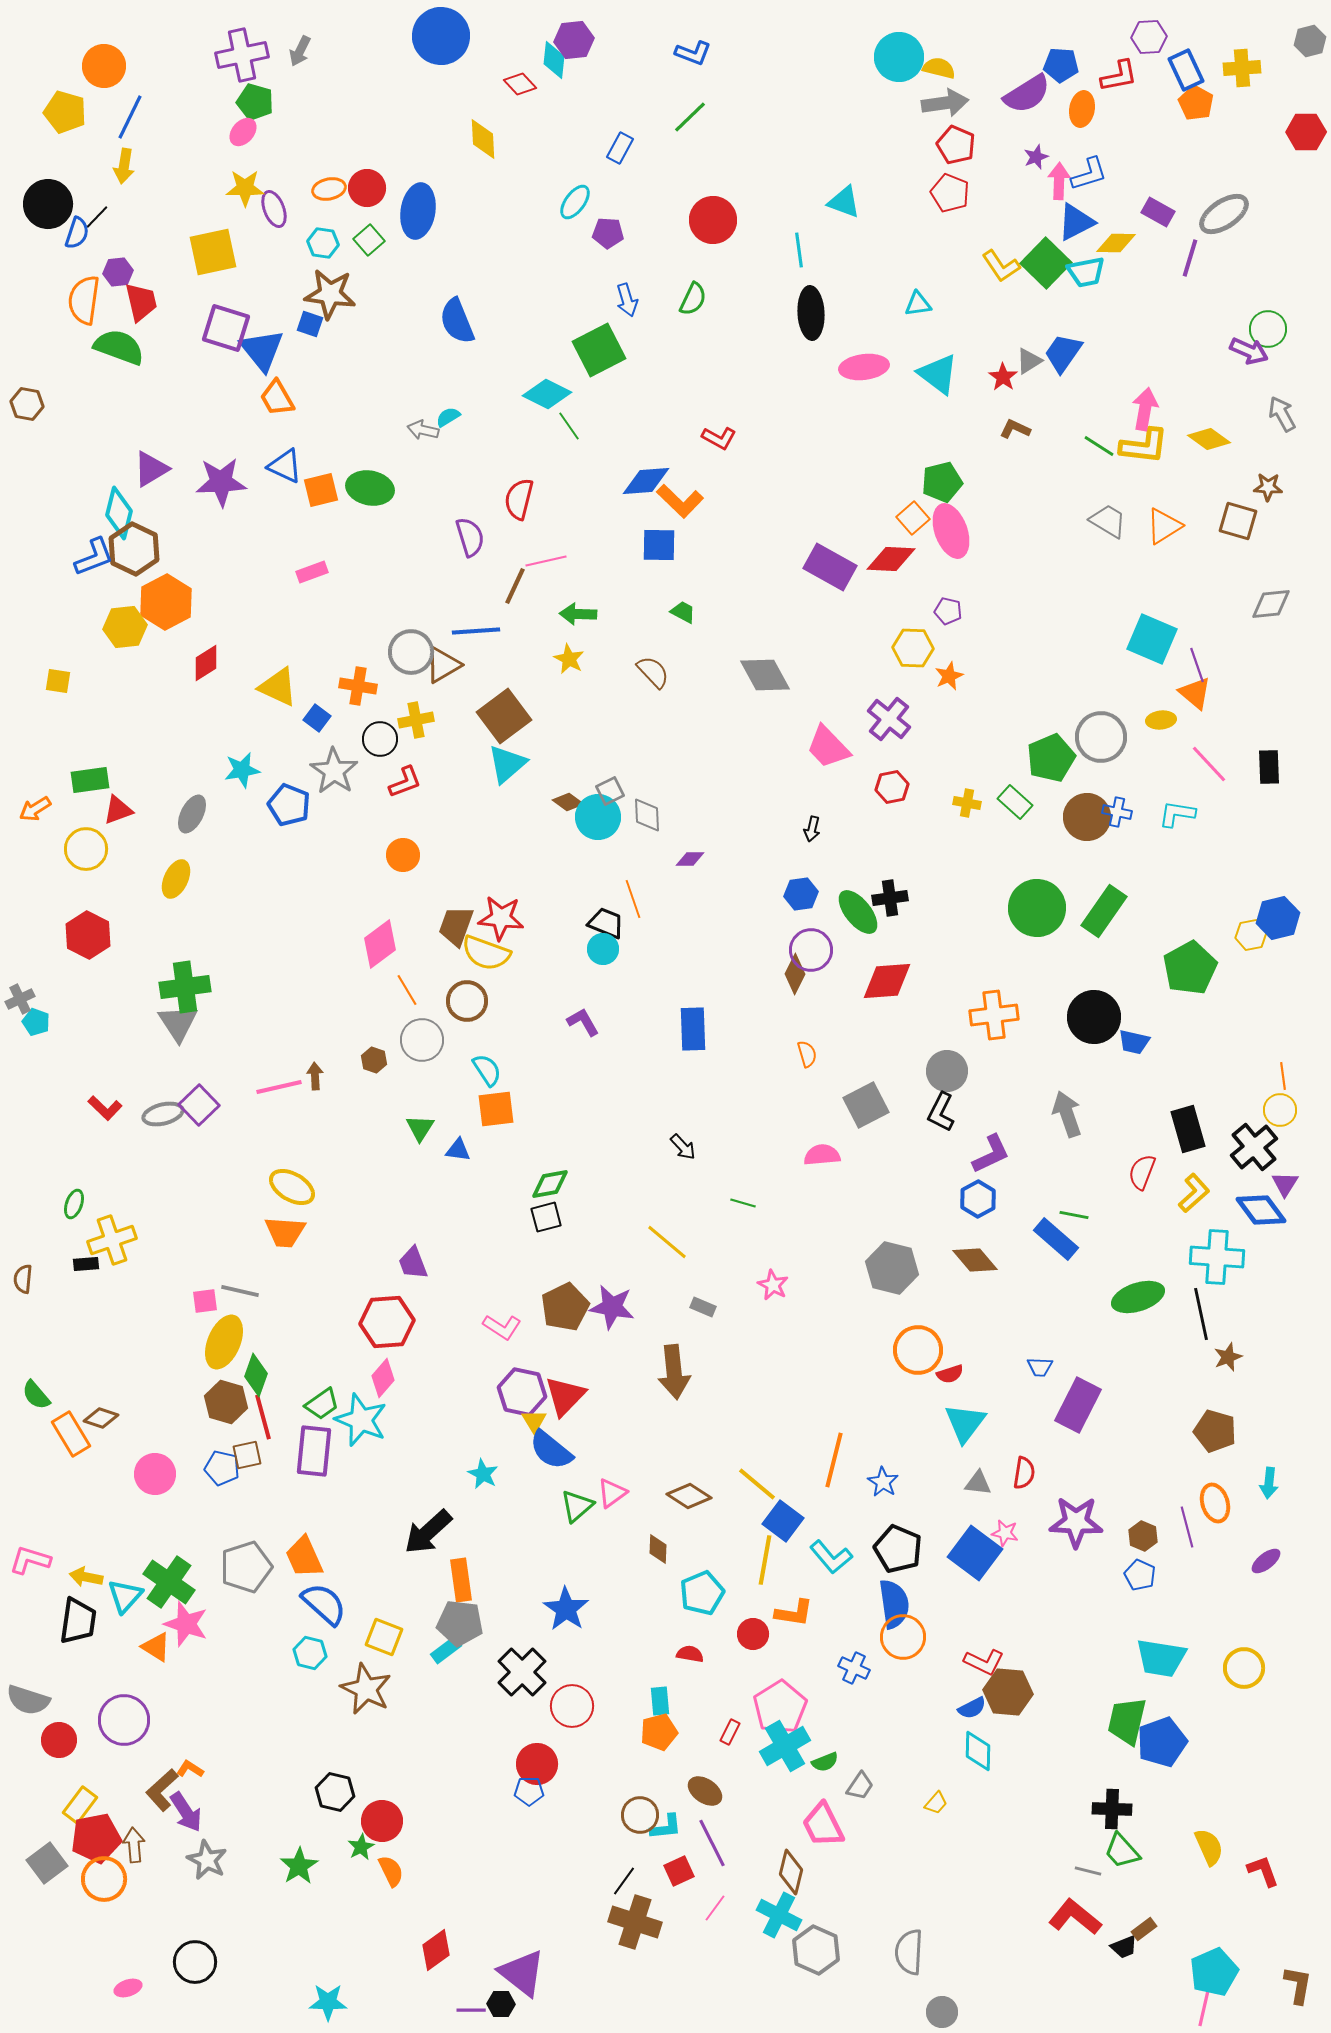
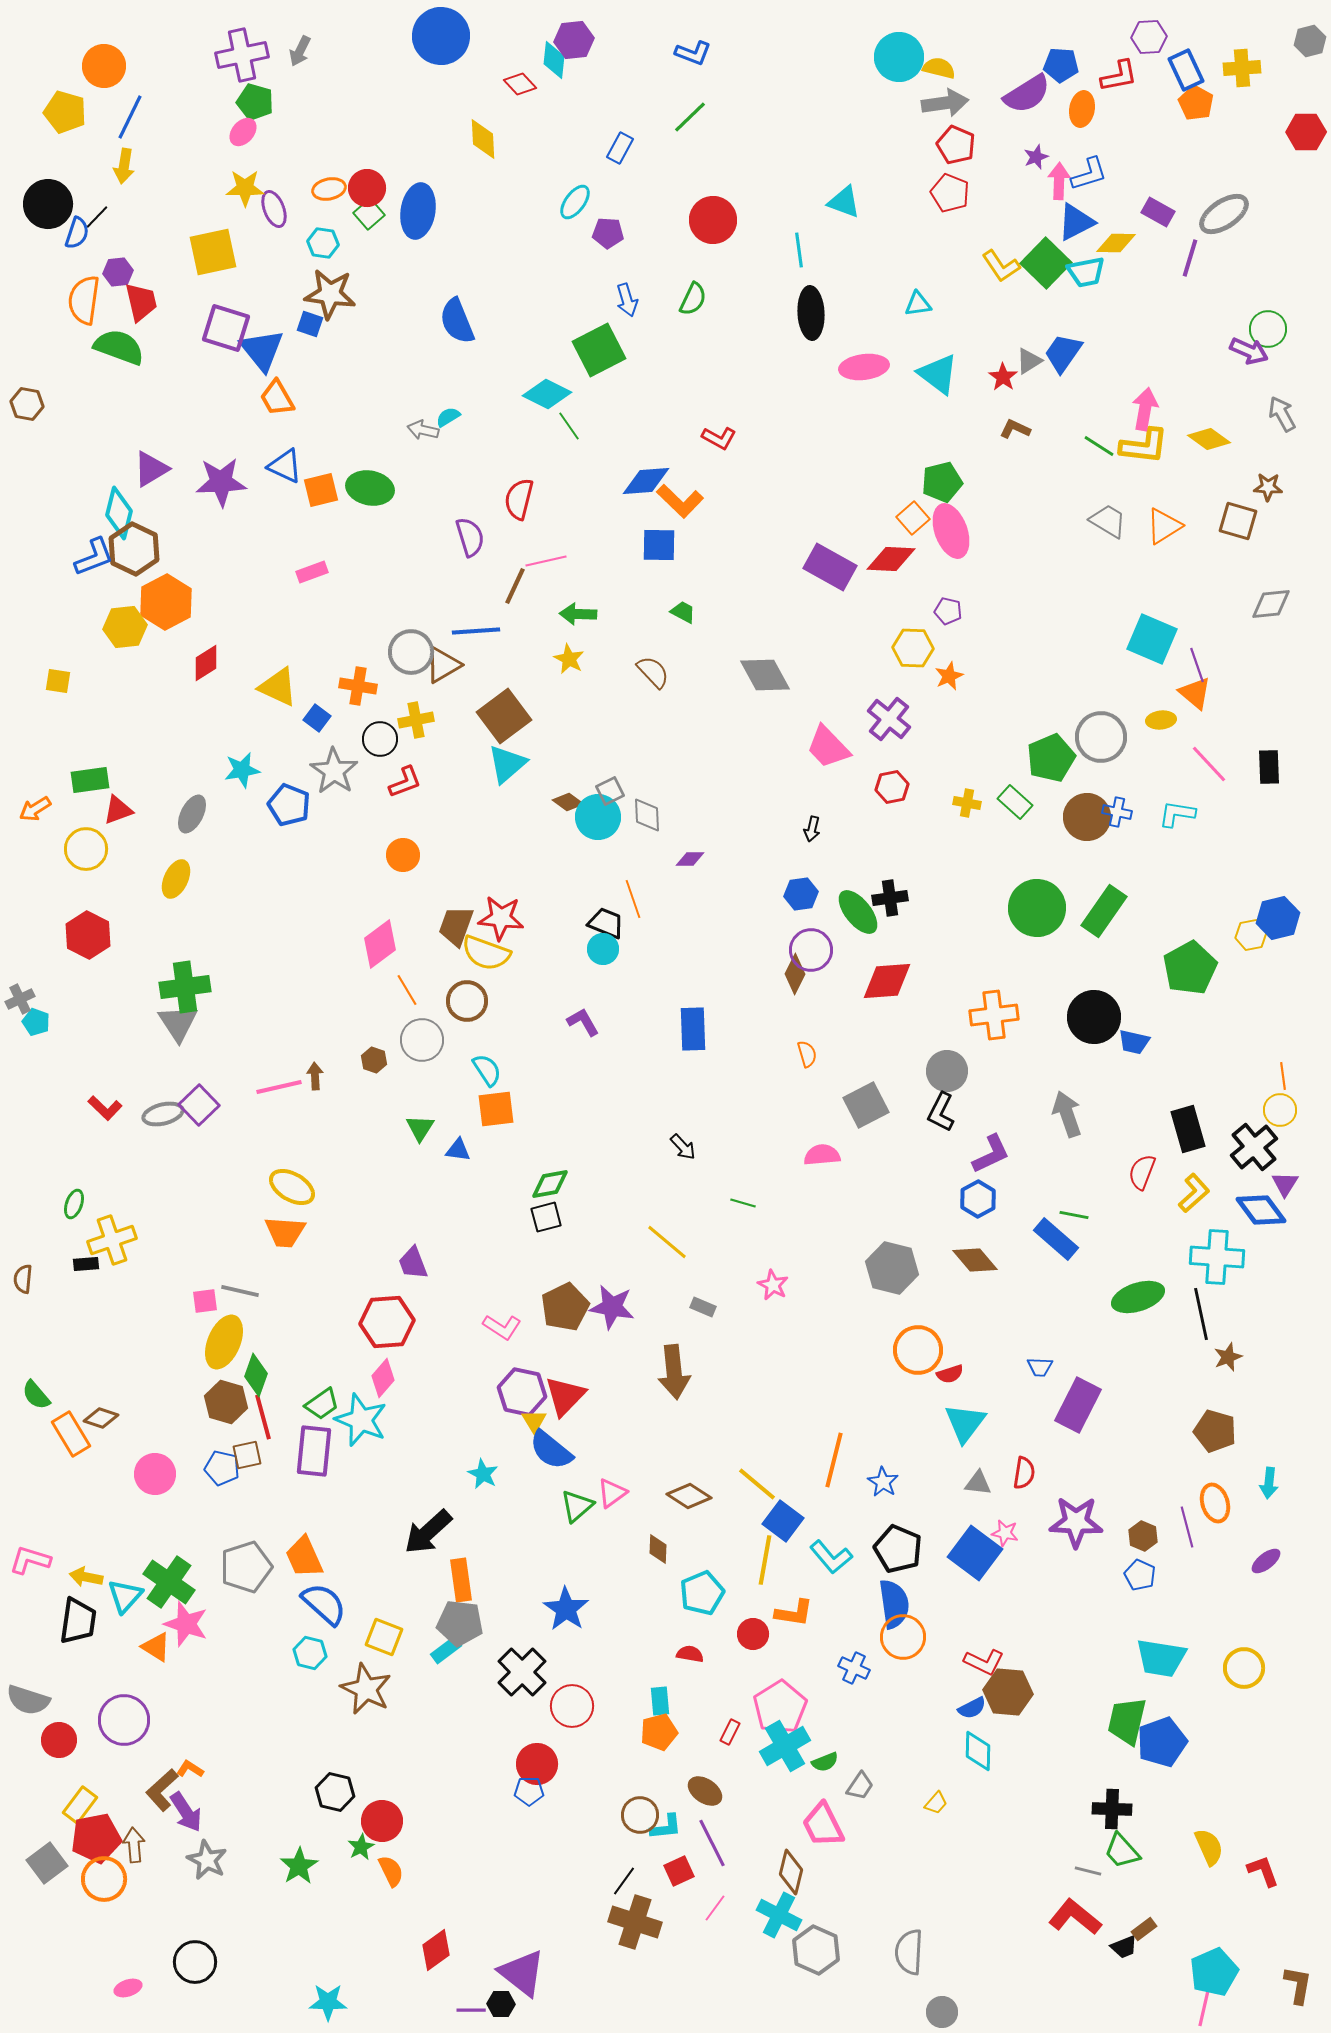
green square at (369, 240): moved 26 px up
